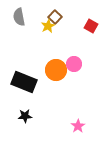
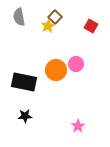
pink circle: moved 2 px right
black rectangle: rotated 10 degrees counterclockwise
